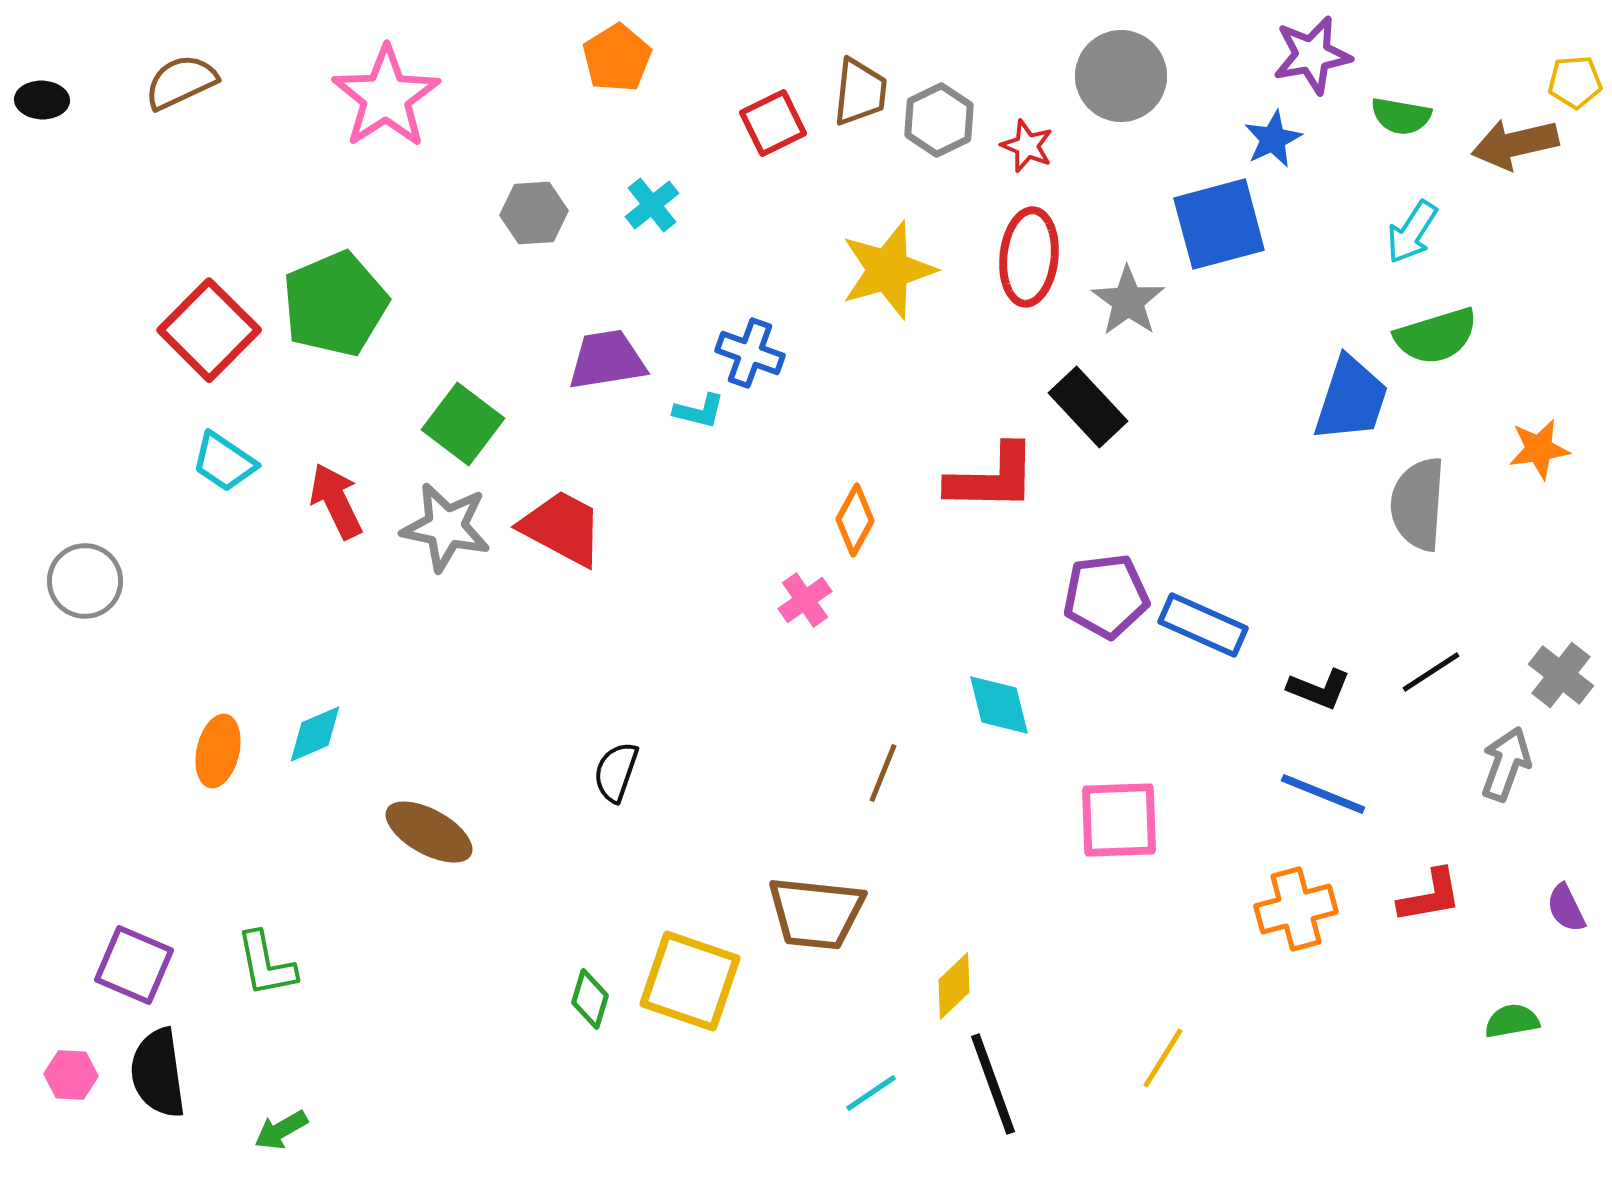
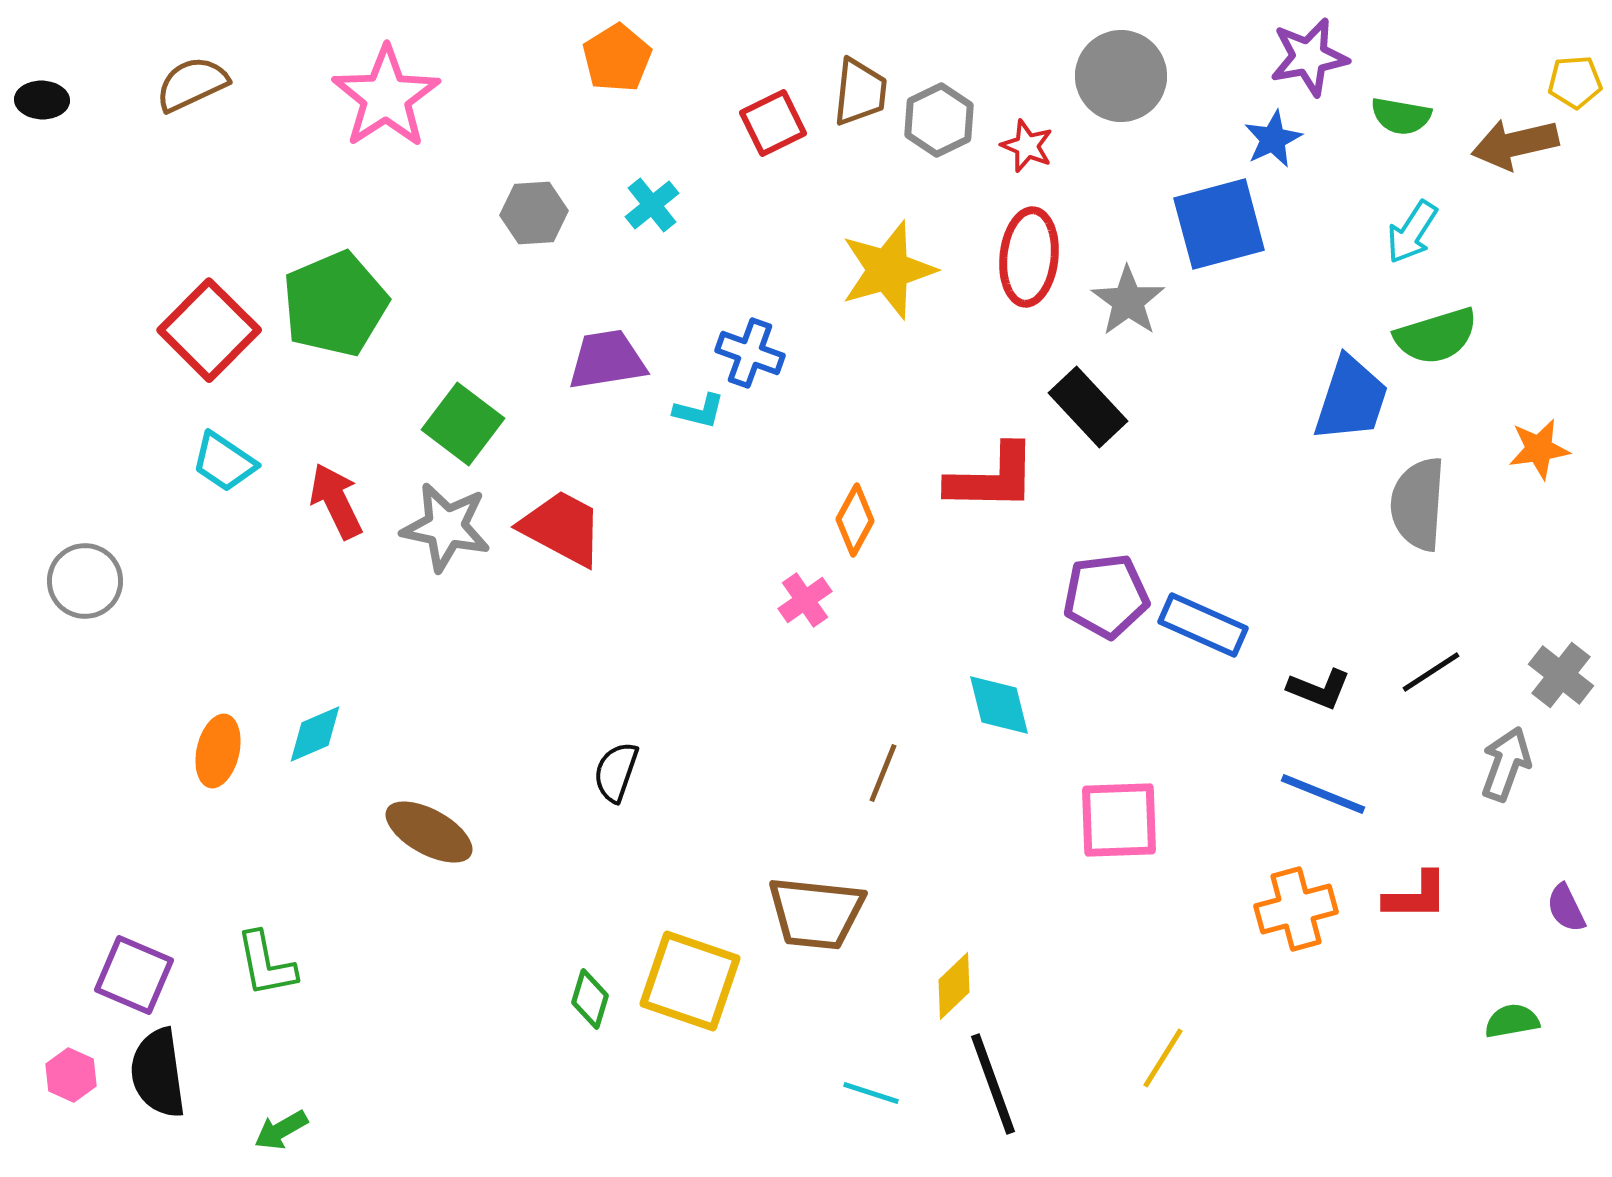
purple star at (1312, 55): moved 3 px left, 2 px down
brown semicircle at (181, 82): moved 11 px right, 2 px down
red L-shape at (1430, 896): moved 14 px left; rotated 10 degrees clockwise
purple square at (134, 965): moved 10 px down
pink hexagon at (71, 1075): rotated 21 degrees clockwise
cyan line at (871, 1093): rotated 52 degrees clockwise
